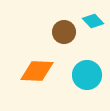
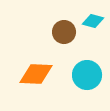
cyan diamond: rotated 30 degrees counterclockwise
orange diamond: moved 1 px left, 3 px down
